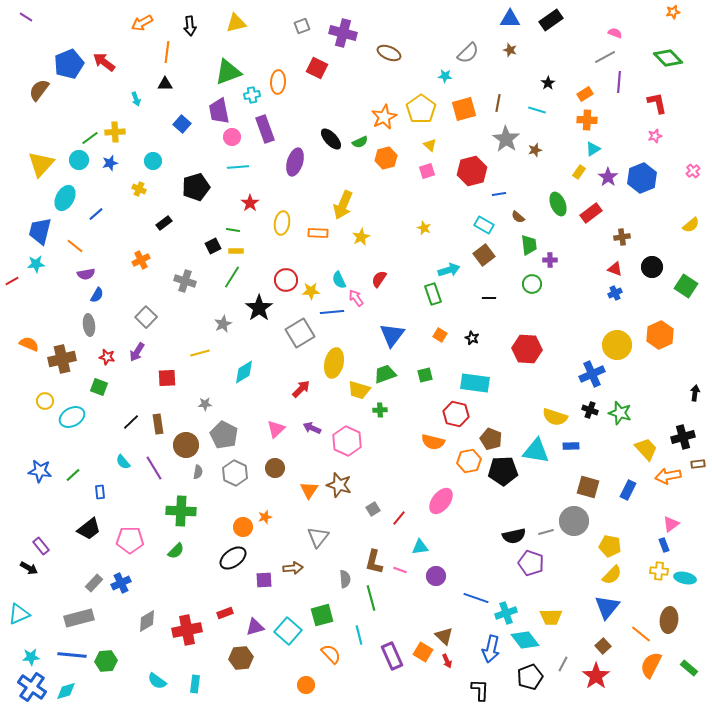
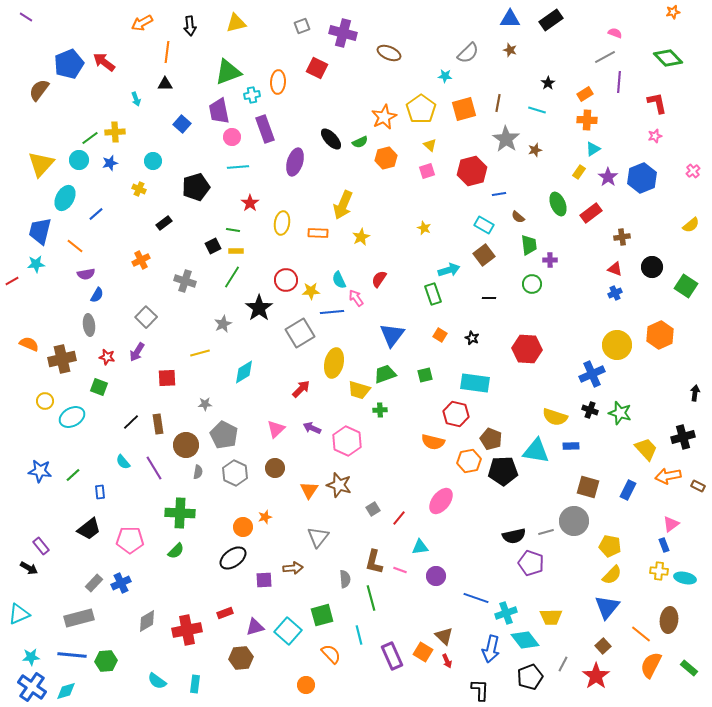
brown rectangle at (698, 464): moved 22 px down; rotated 32 degrees clockwise
green cross at (181, 511): moved 1 px left, 2 px down
